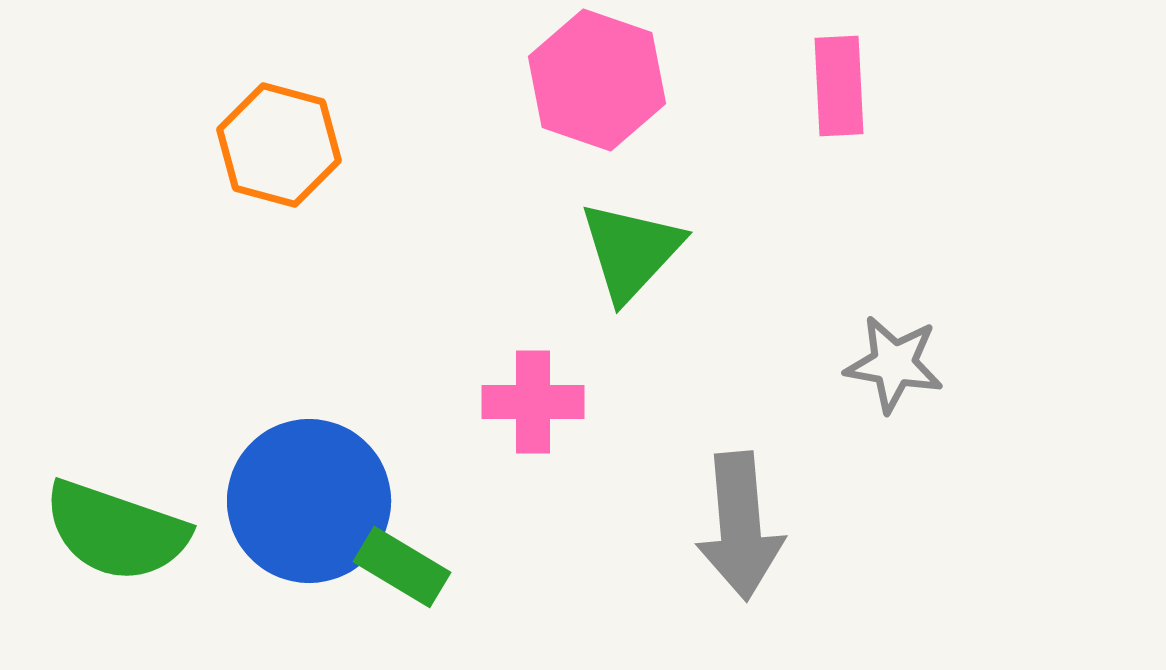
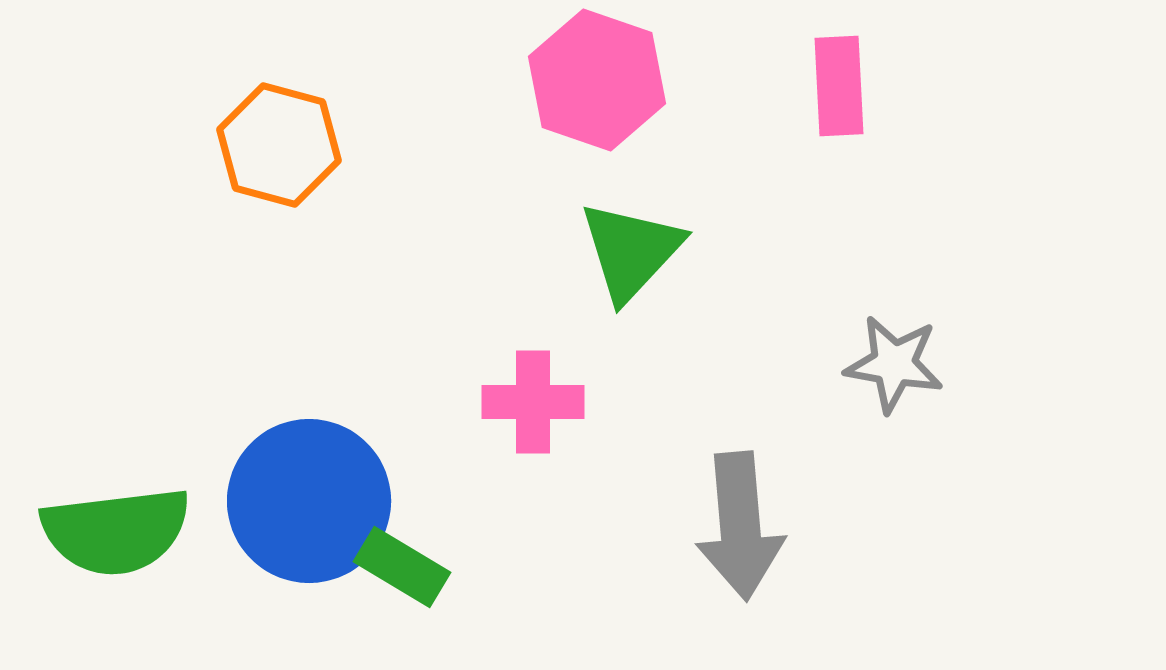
green semicircle: rotated 26 degrees counterclockwise
